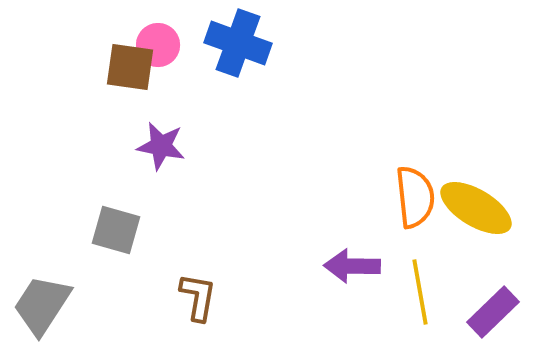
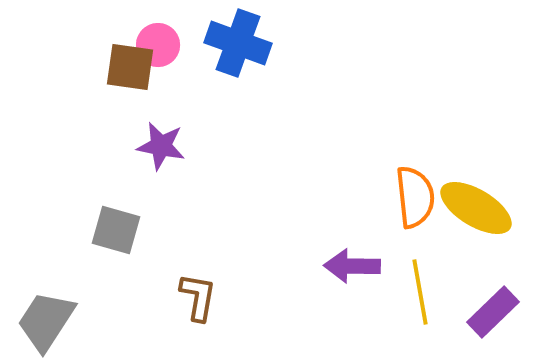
gray trapezoid: moved 4 px right, 16 px down
